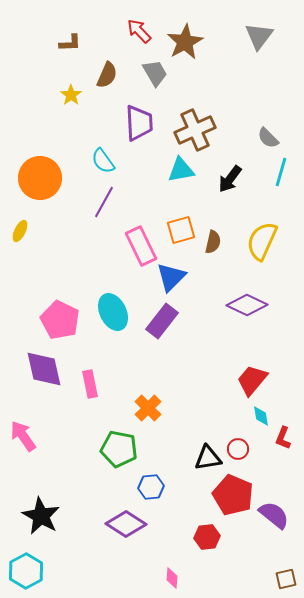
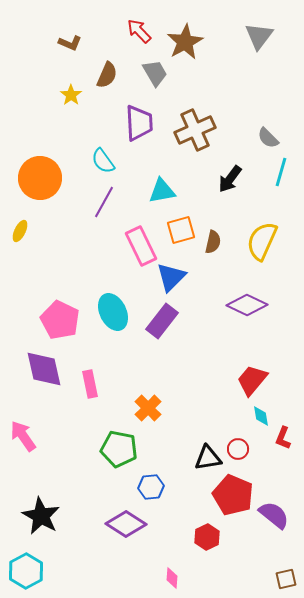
brown L-shape at (70, 43): rotated 25 degrees clockwise
cyan triangle at (181, 170): moved 19 px left, 21 px down
red hexagon at (207, 537): rotated 20 degrees counterclockwise
